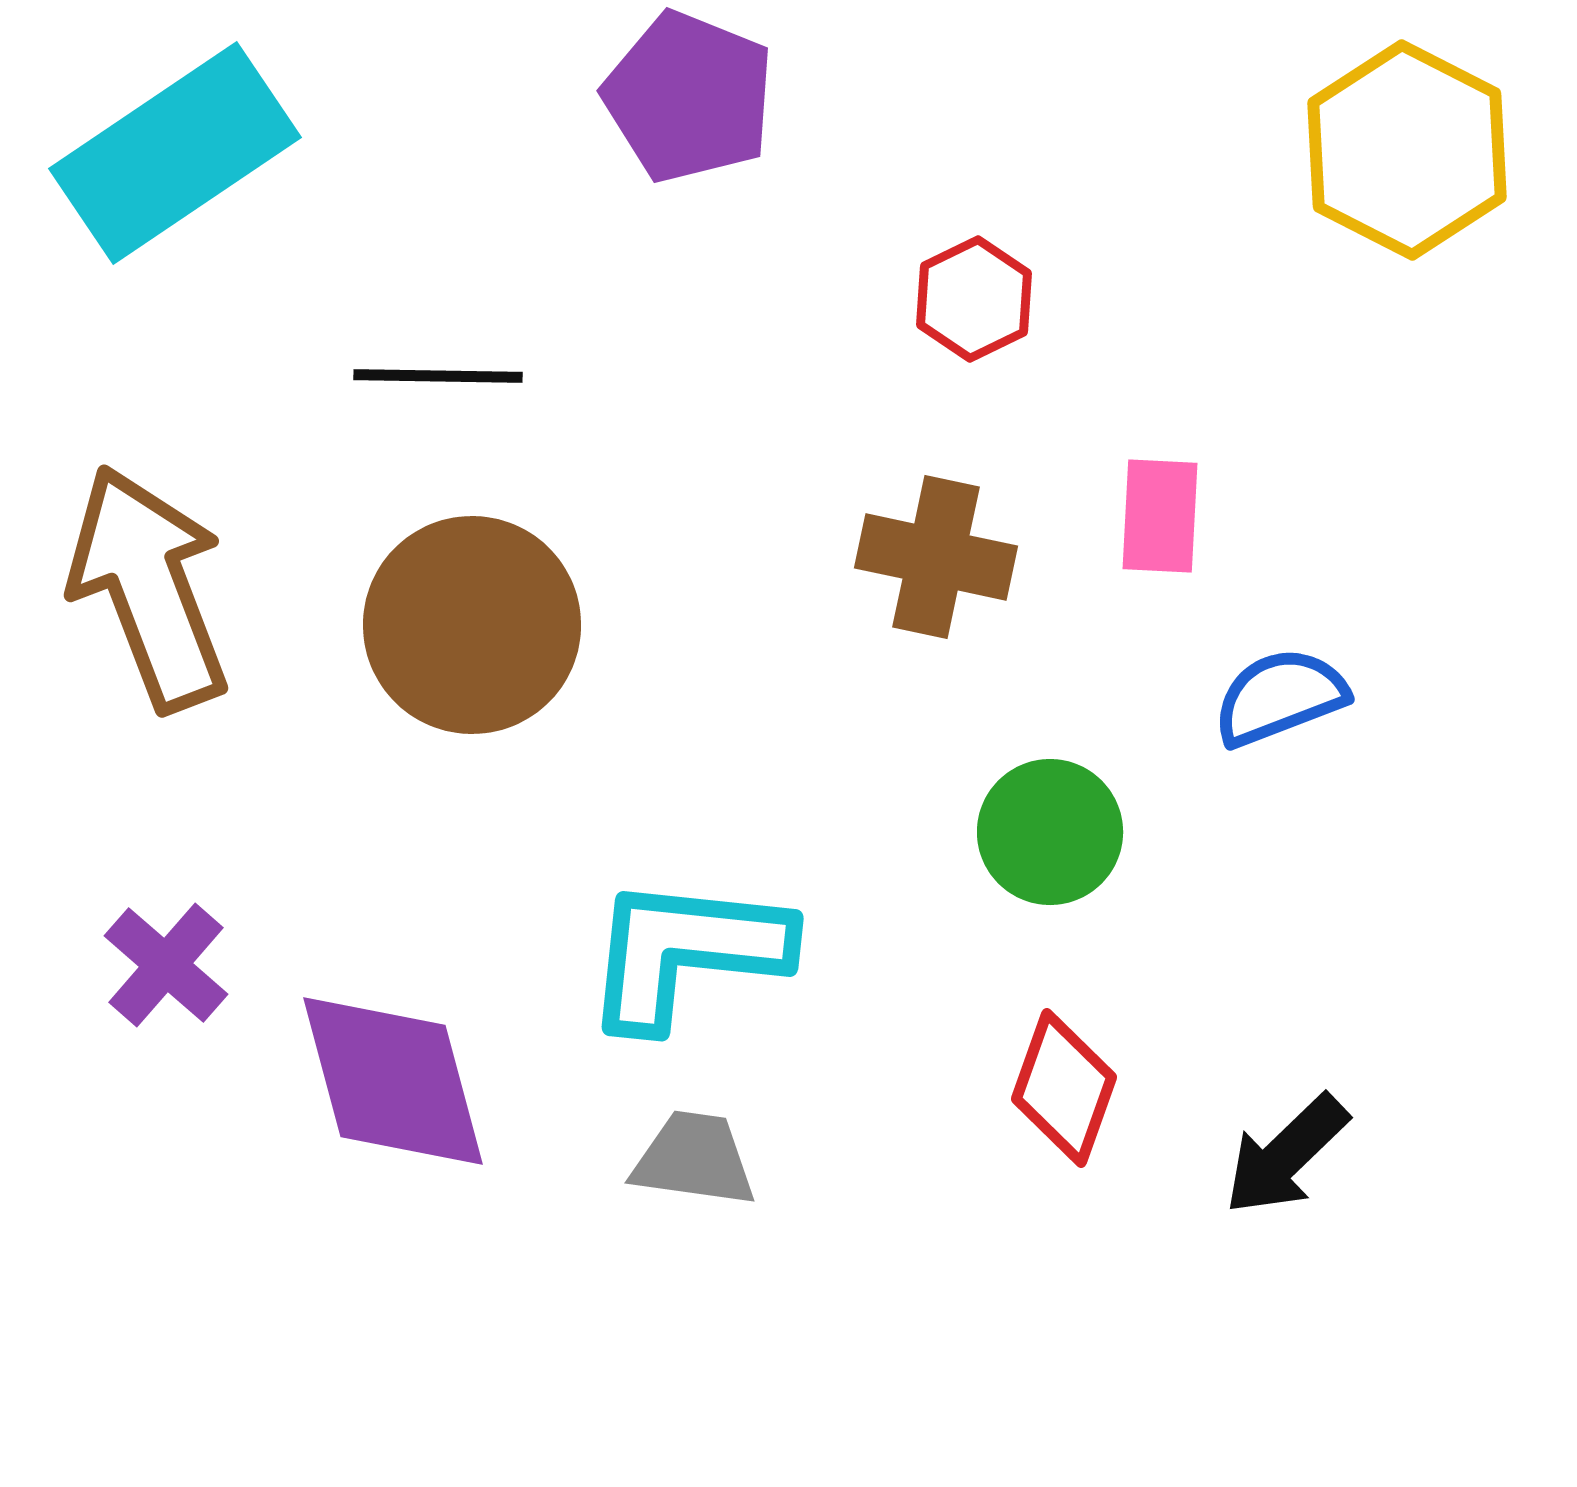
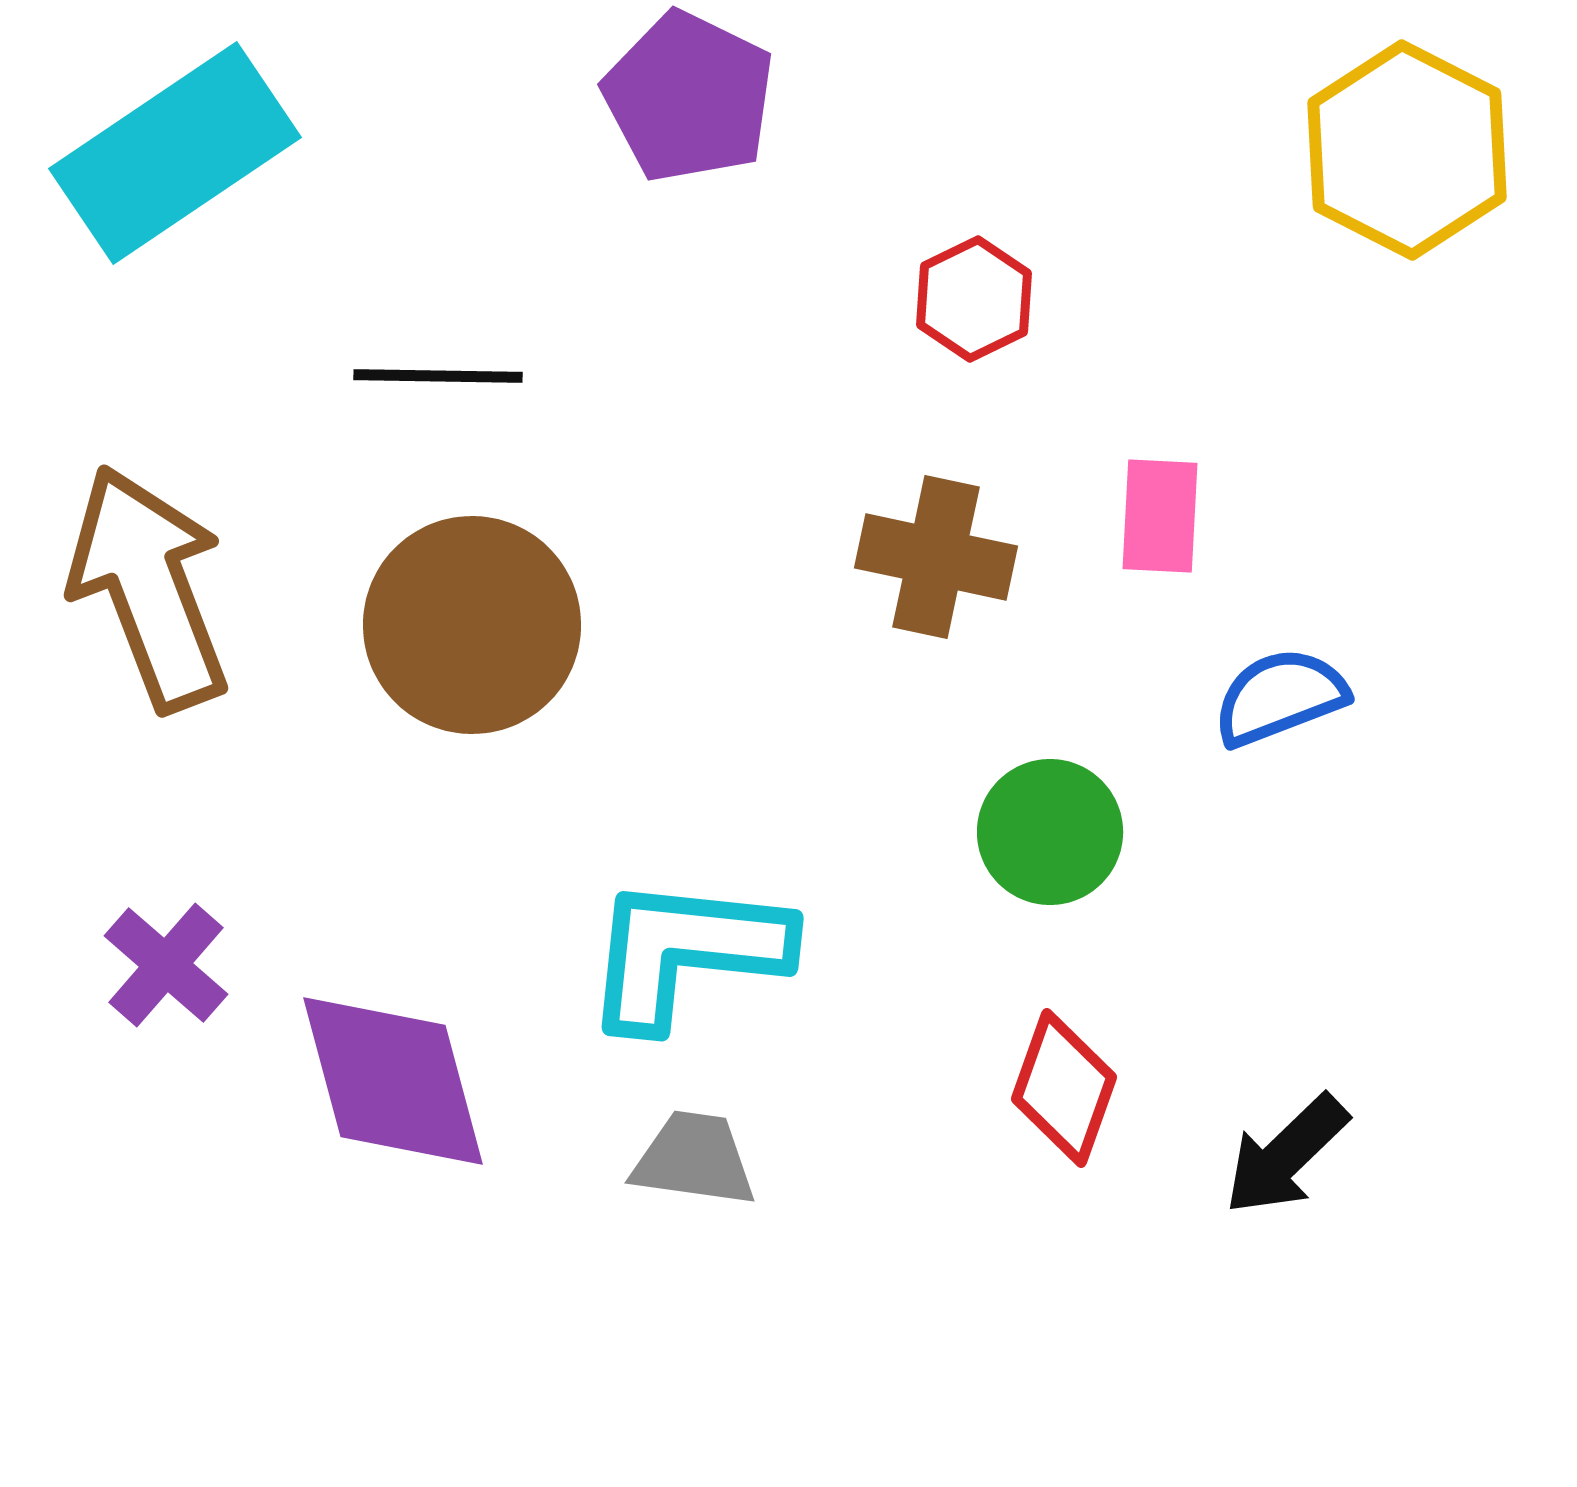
purple pentagon: rotated 4 degrees clockwise
